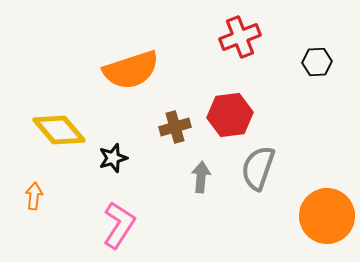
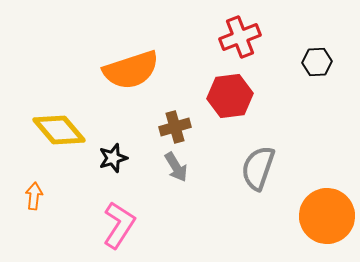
red hexagon: moved 19 px up
gray arrow: moved 25 px left, 10 px up; rotated 144 degrees clockwise
